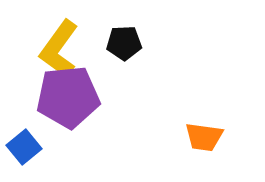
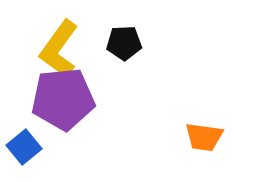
purple pentagon: moved 5 px left, 2 px down
